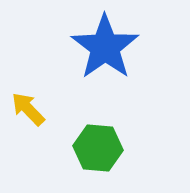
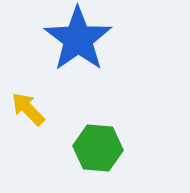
blue star: moved 27 px left, 8 px up
